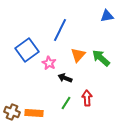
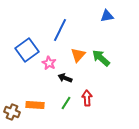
orange rectangle: moved 1 px right, 8 px up
